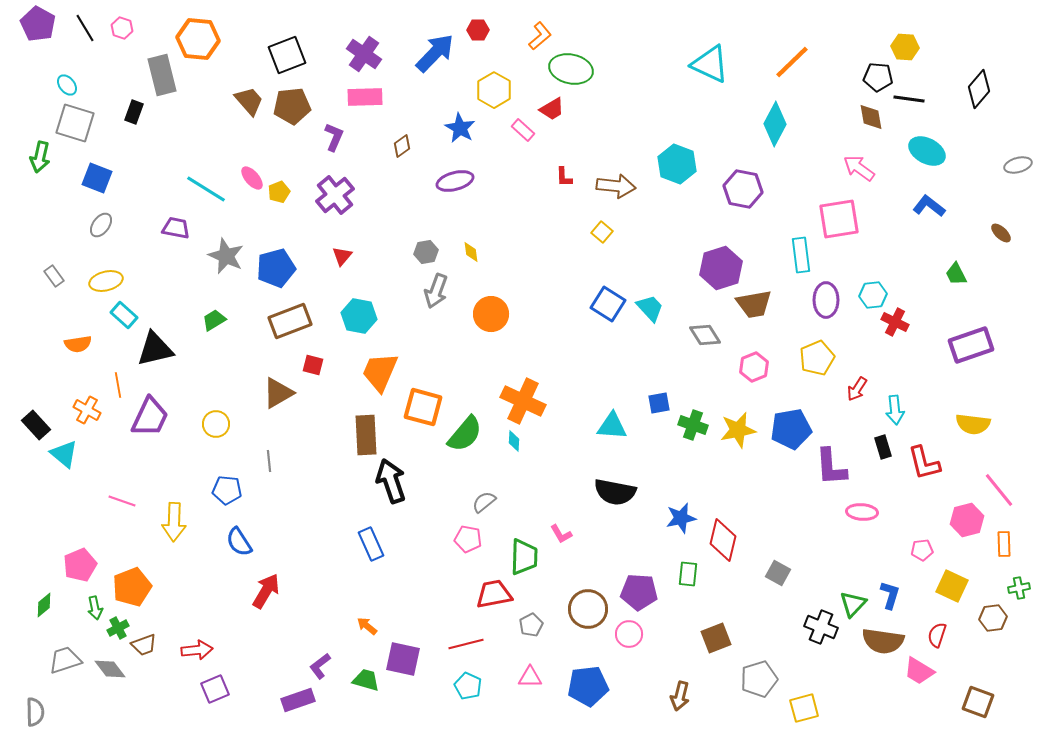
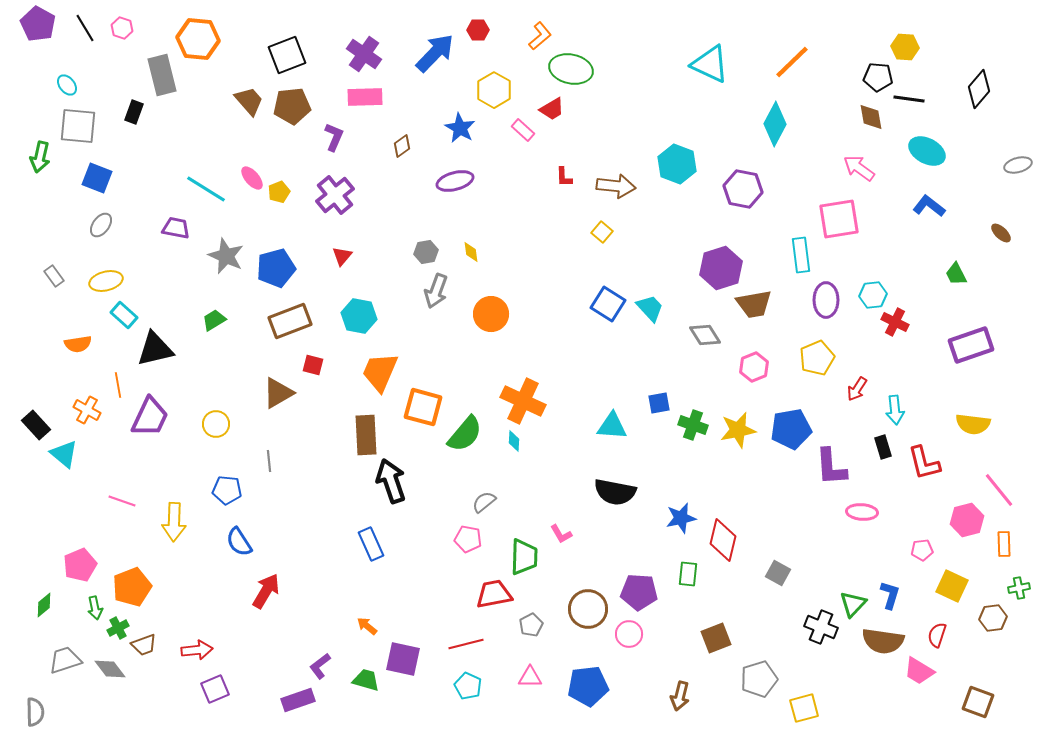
gray square at (75, 123): moved 3 px right, 3 px down; rotated 12 degrees counterclockwise
